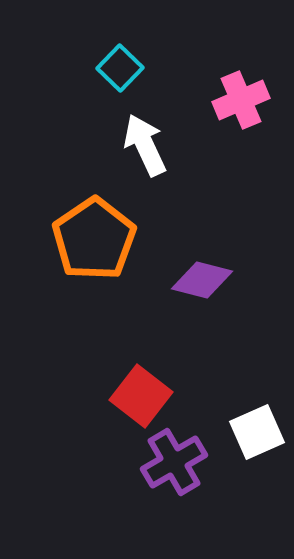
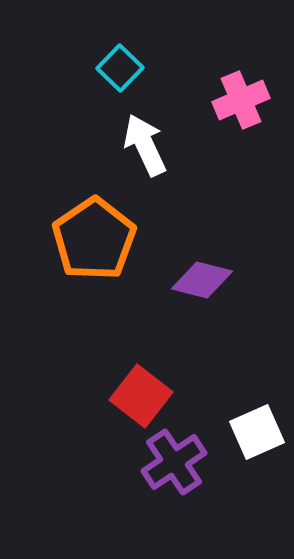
purple cross: rotated 4 degrees counterclockwise
